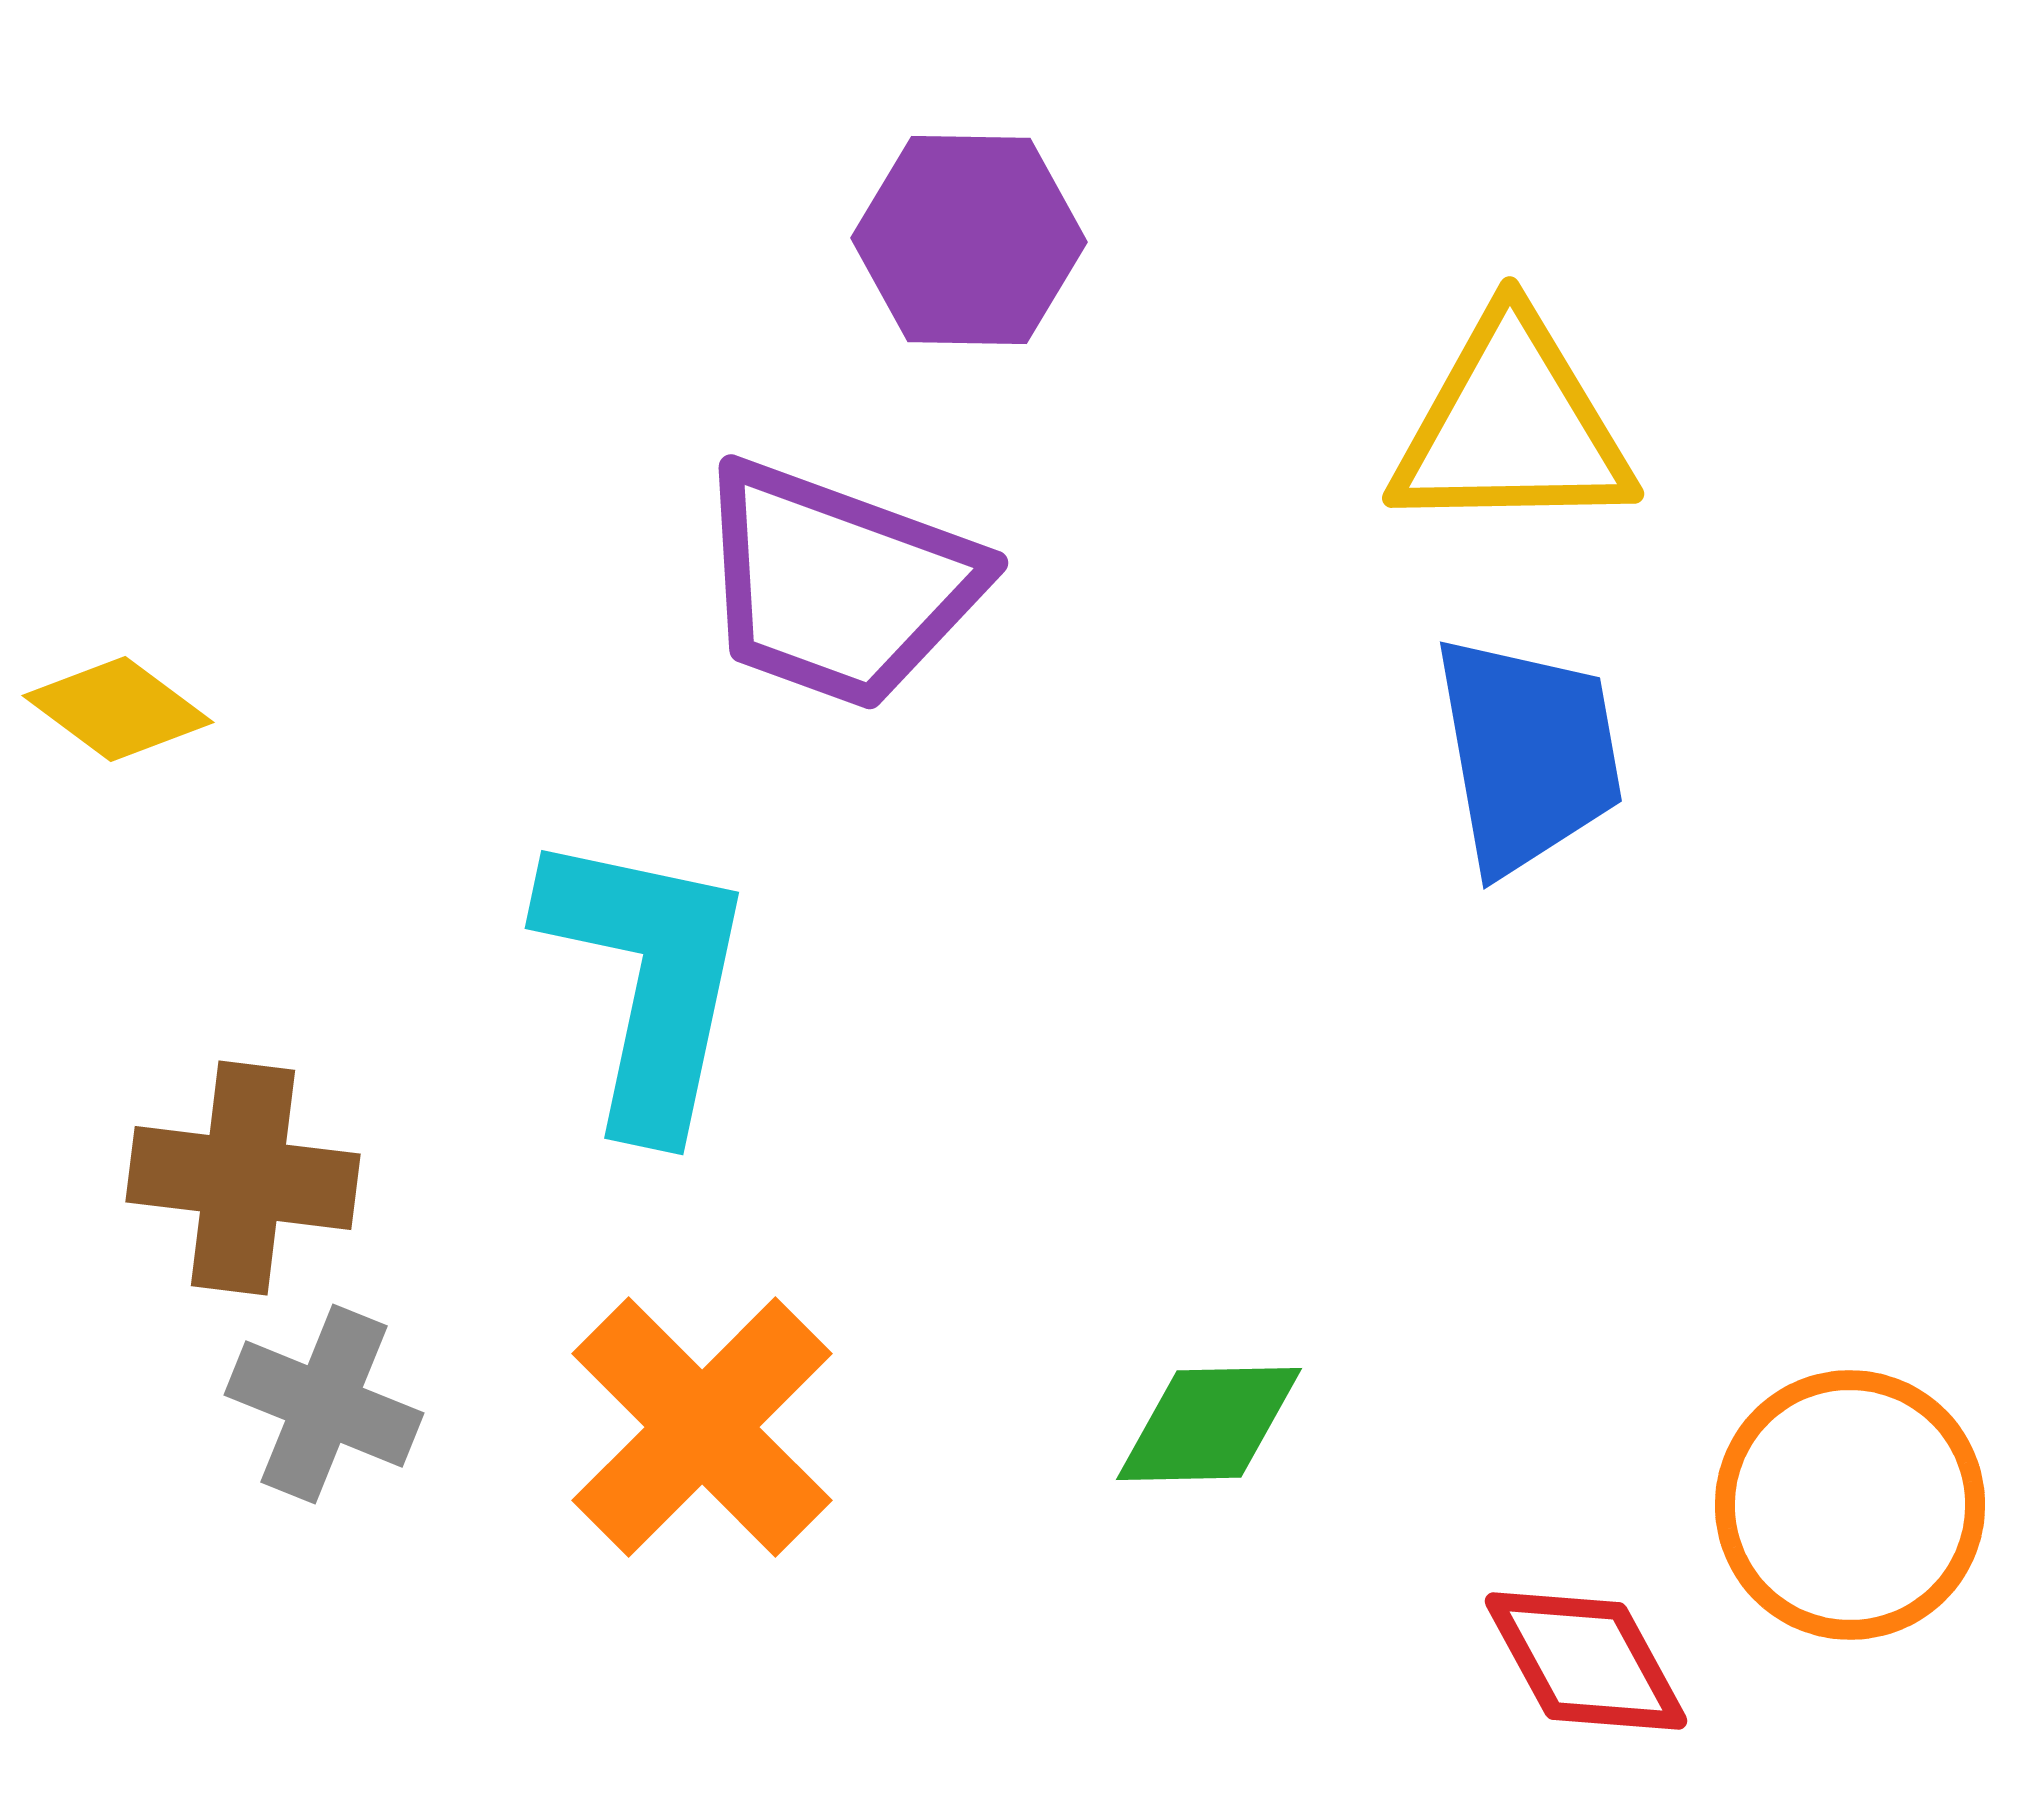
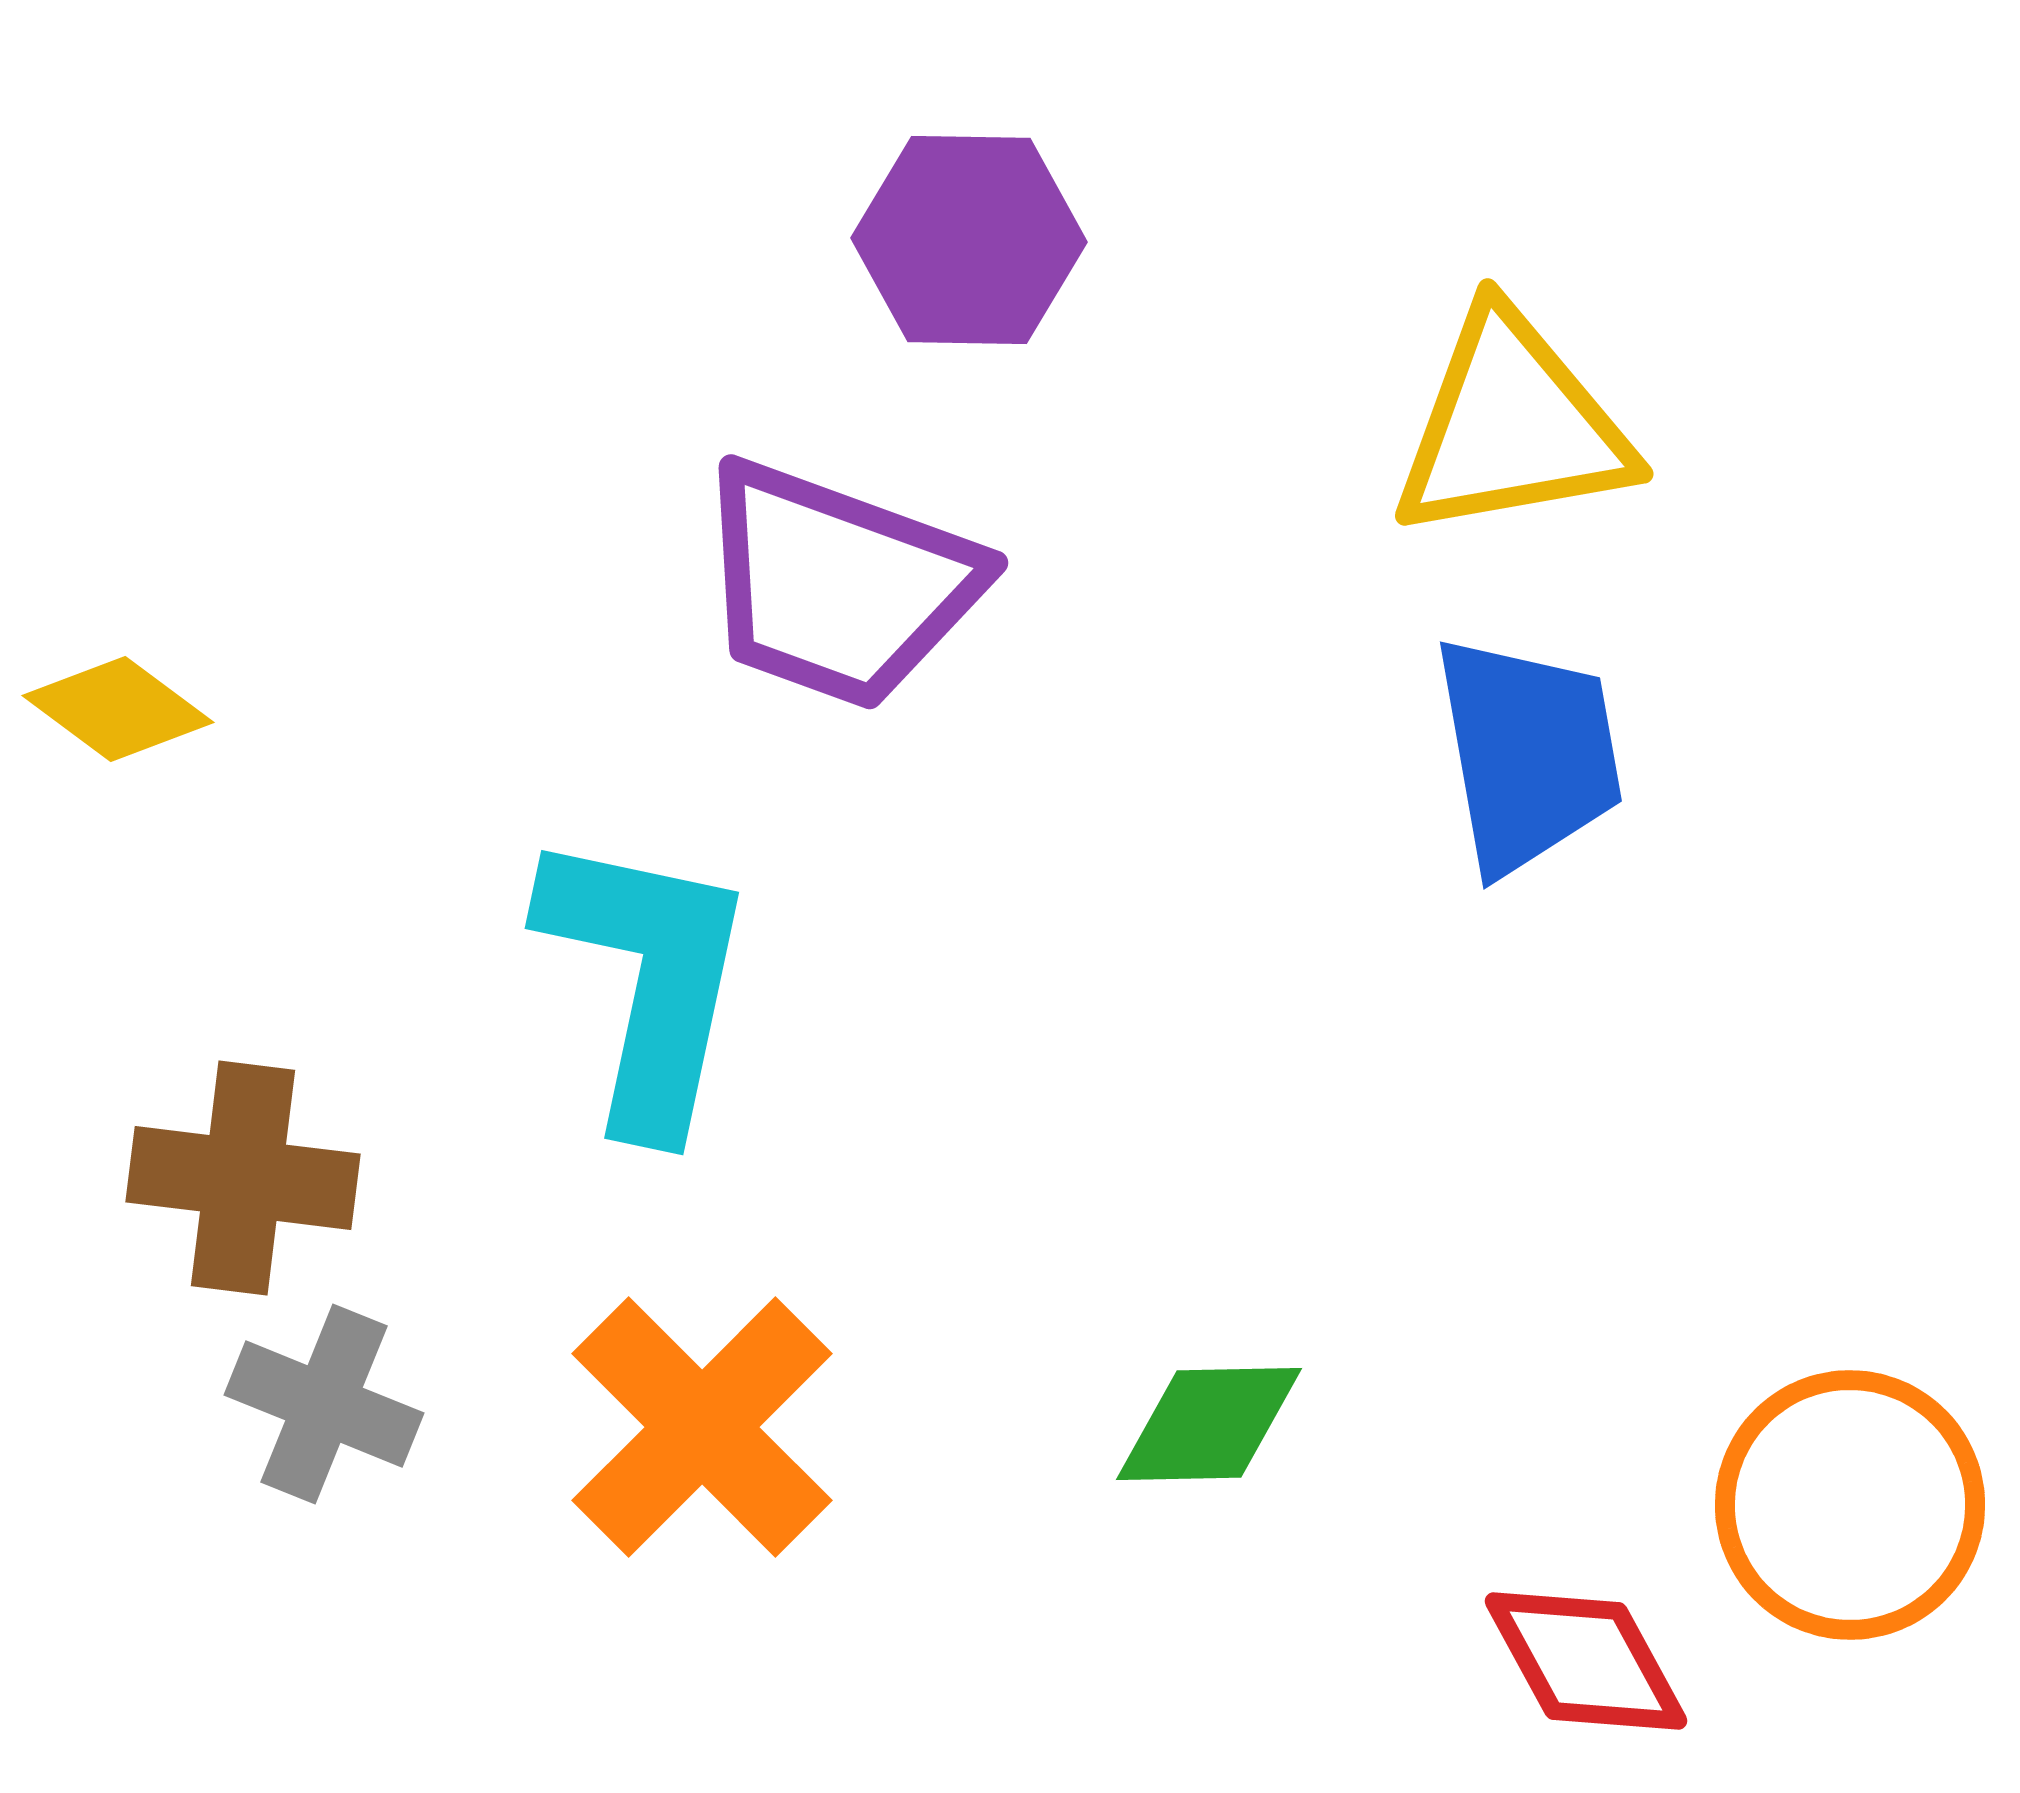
yellow triangle: rotated 9 degrees counterclockwise
